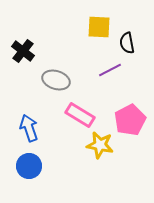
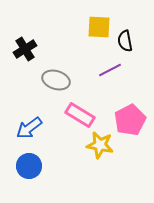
black semicircle: moved 2 px left, 2 px up
black cross: moved 2 px right, 2 px up; rotated 20 degrees clockwise
blue arrow: rotated 108 degrees counterclockwise
